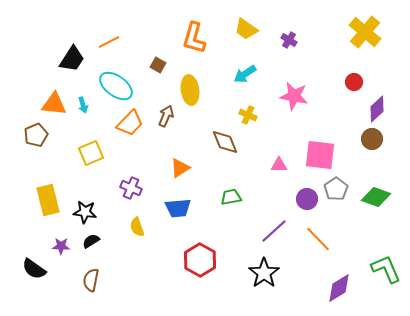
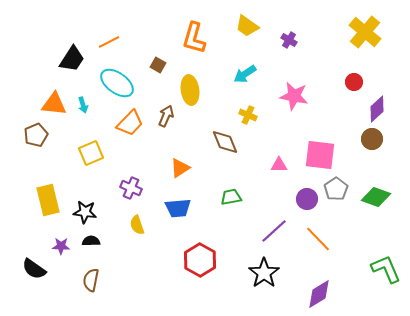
yellow trapezoid at (246, 29): moved 1 px right, 3 px up
cyan ellipse at (116, 86): moved 1 px right, 3 px up
yellow semicircle at (137, 227): moved 2 px up
black semicircle at (91, 241): rotated 30 degrees clockwise
purple diamond at (339, 288): moved 20 px left, 6 px down
